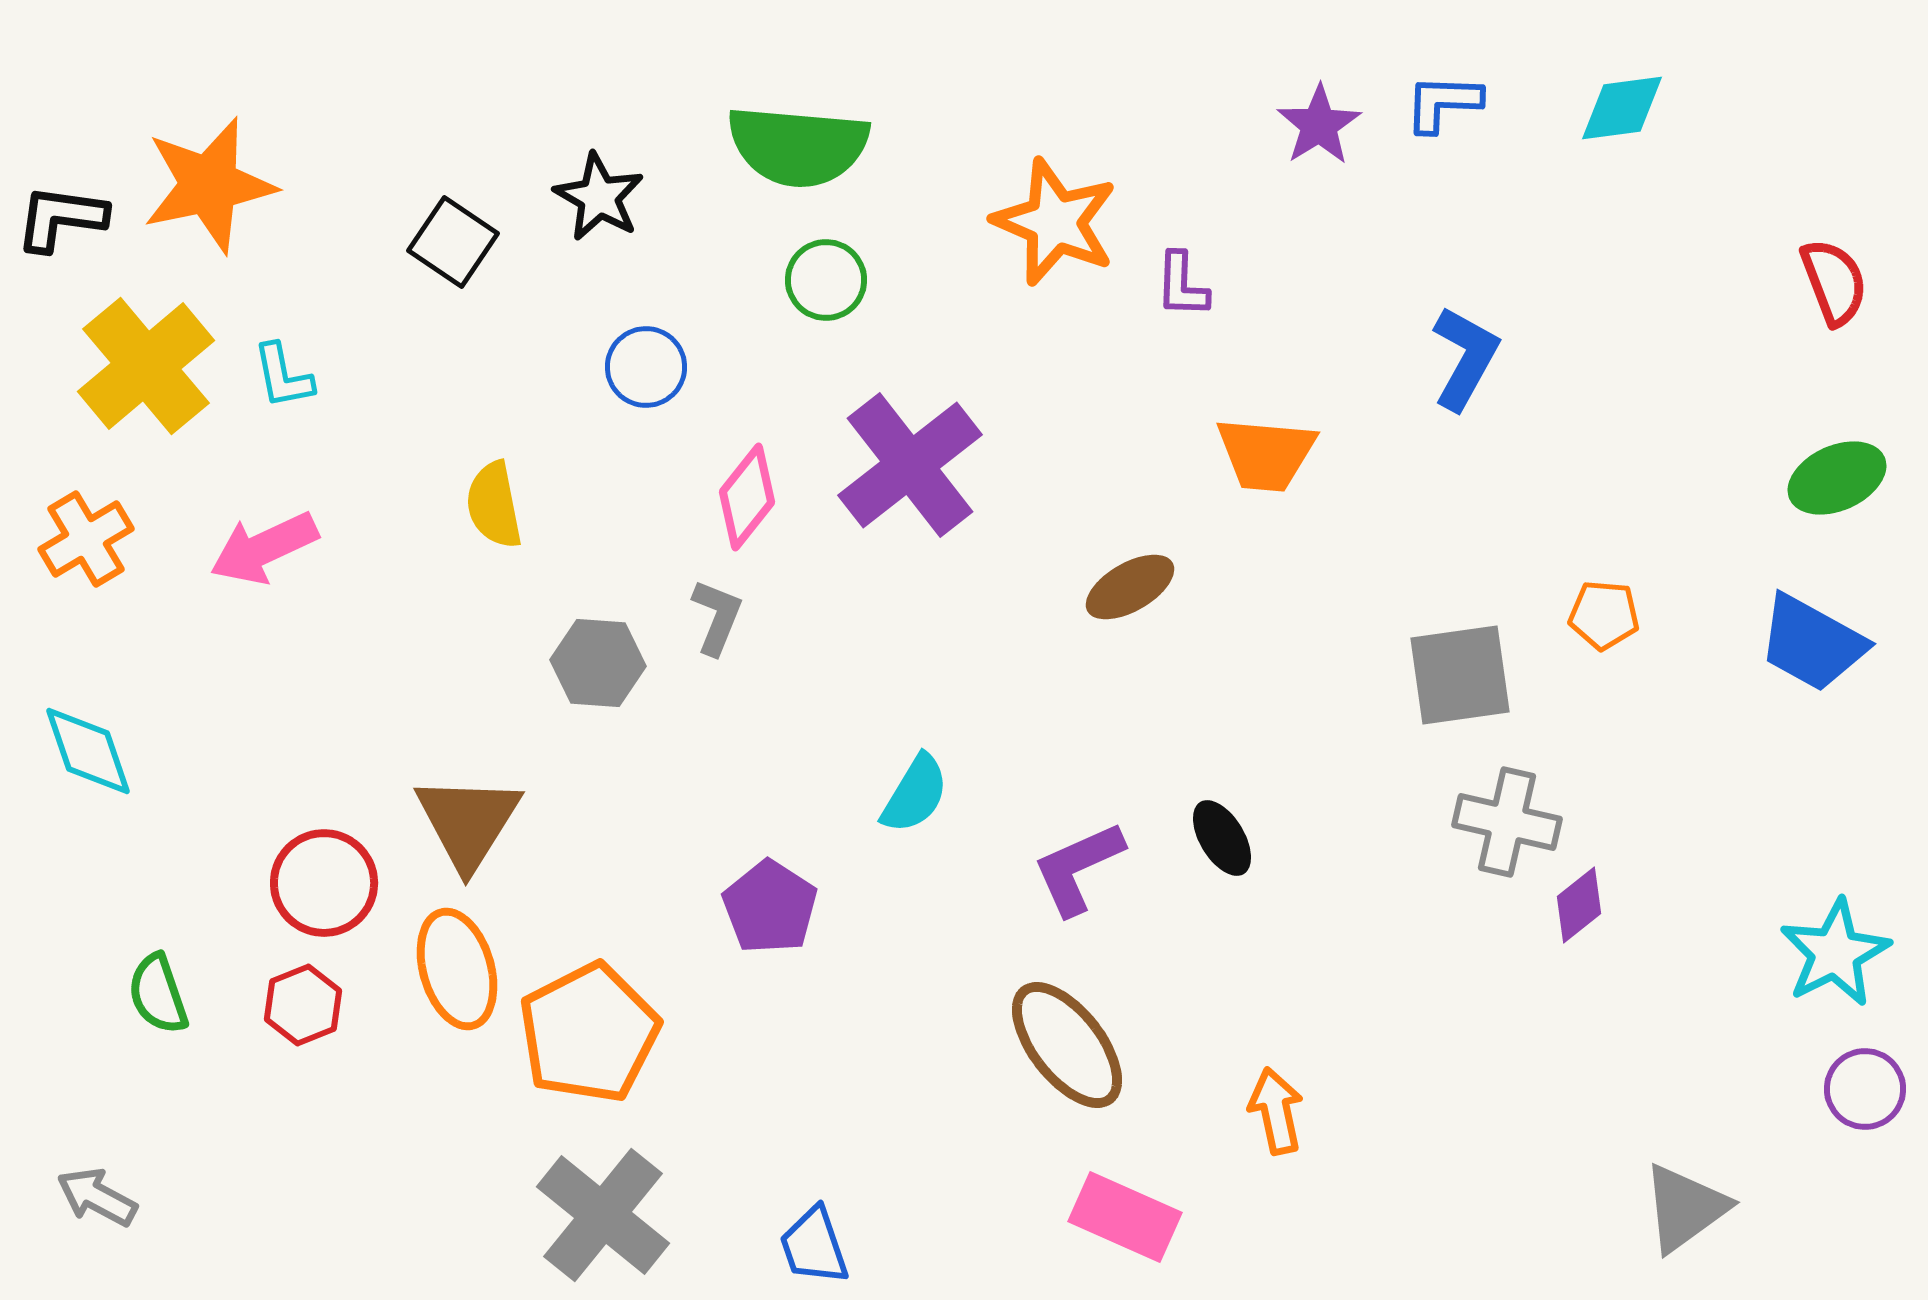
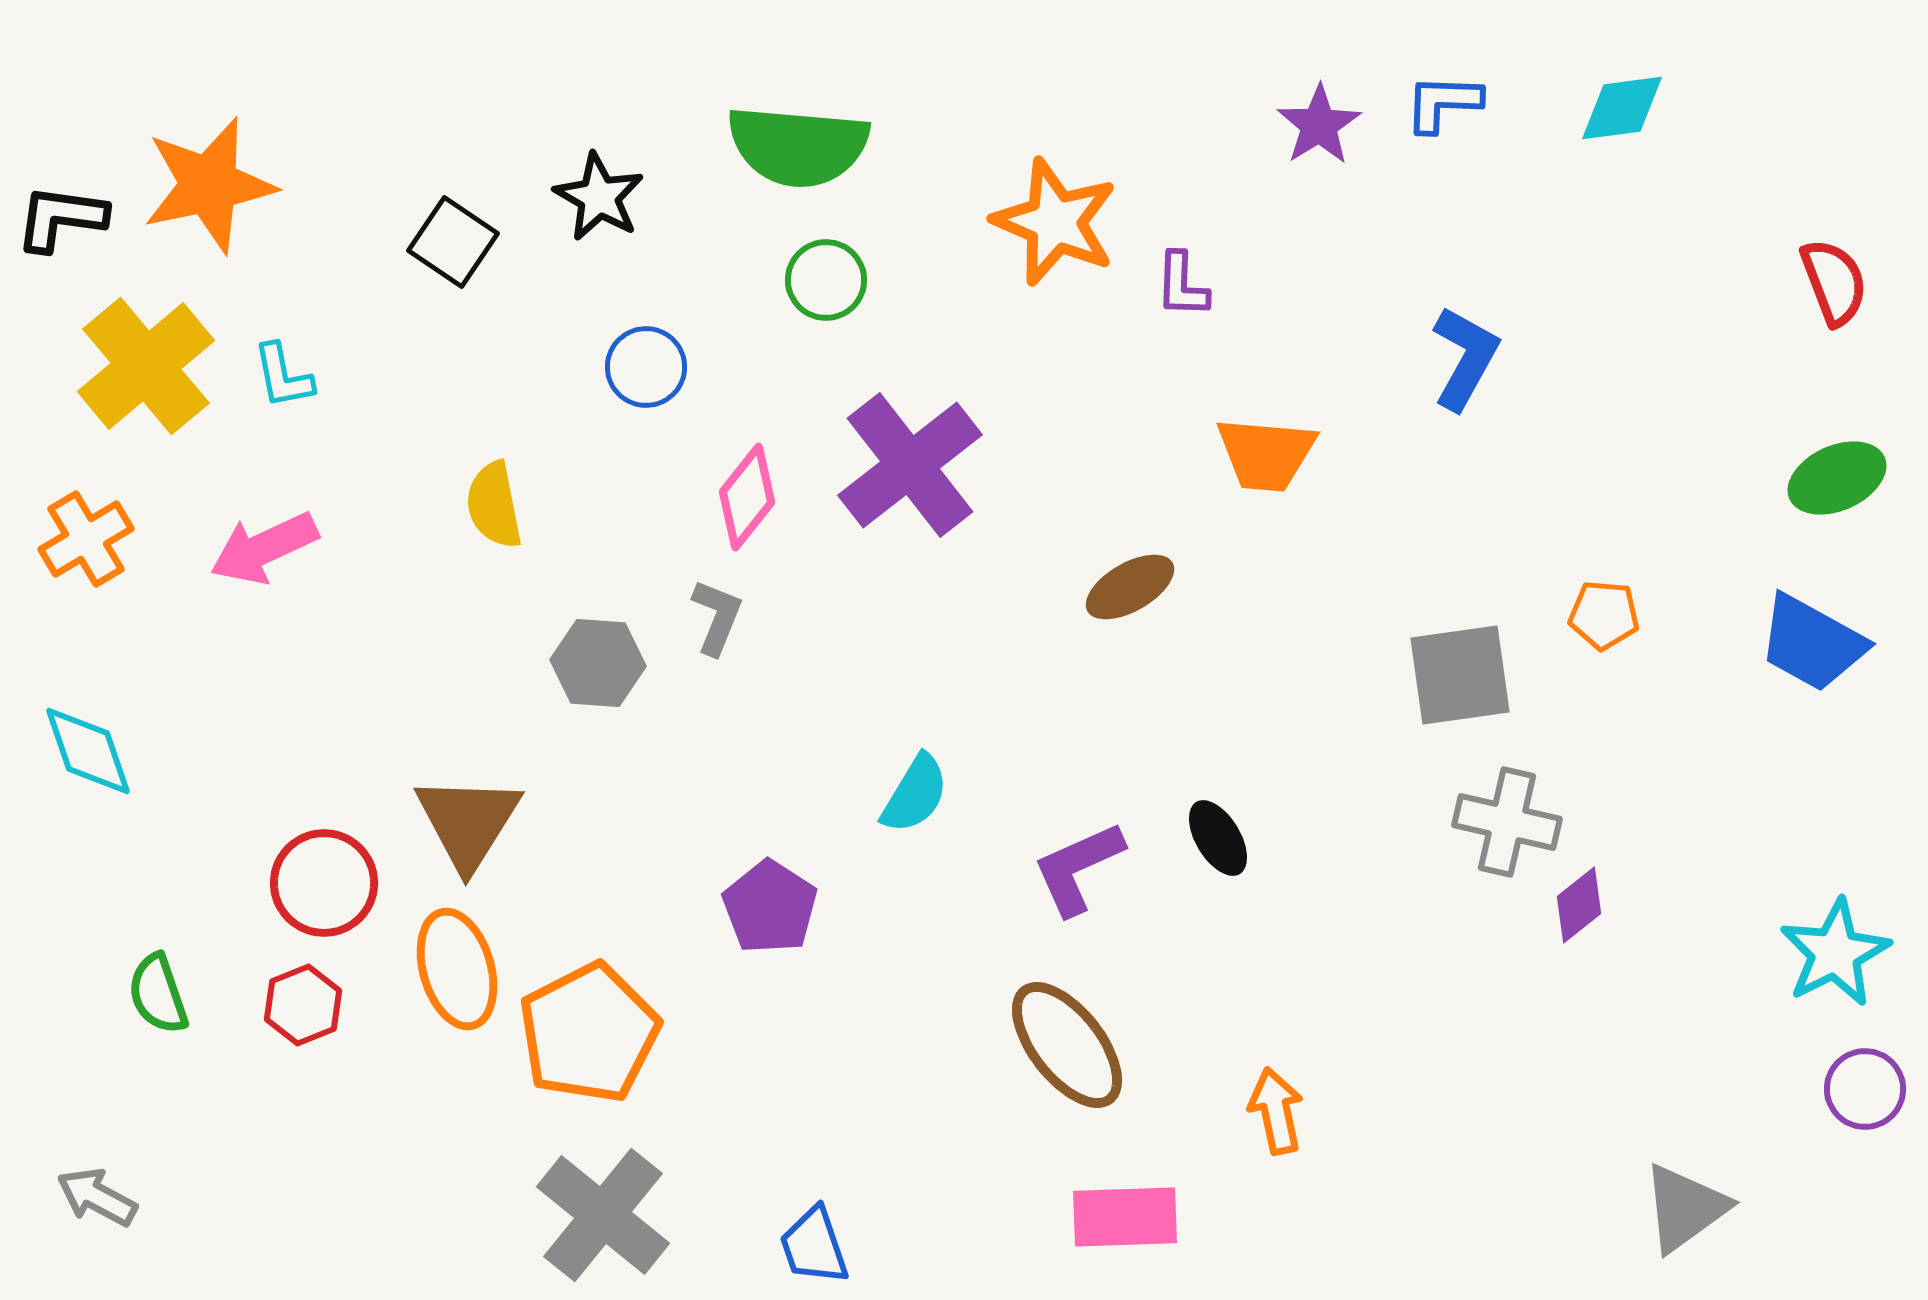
black ellipse at (1222, 838): moved 4 px left
pink rectangle at (1125, 1217): rotated 26 degrees counterclockwise
